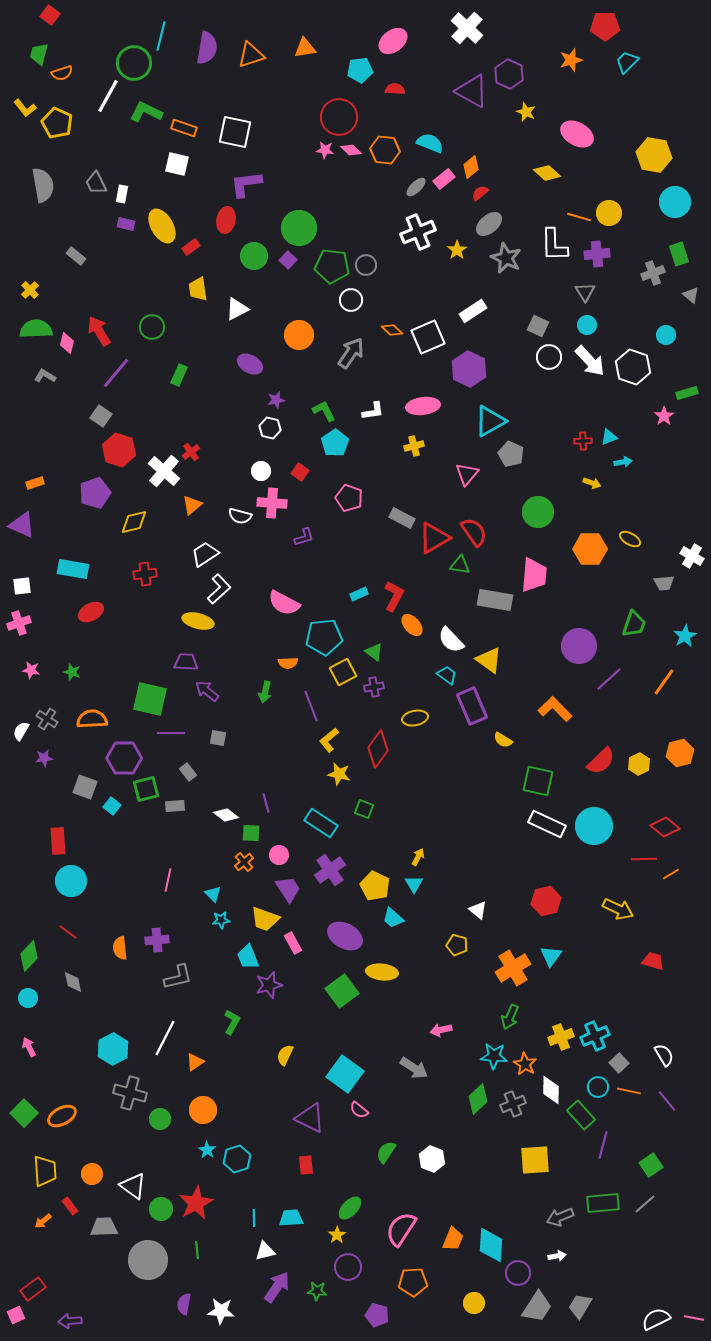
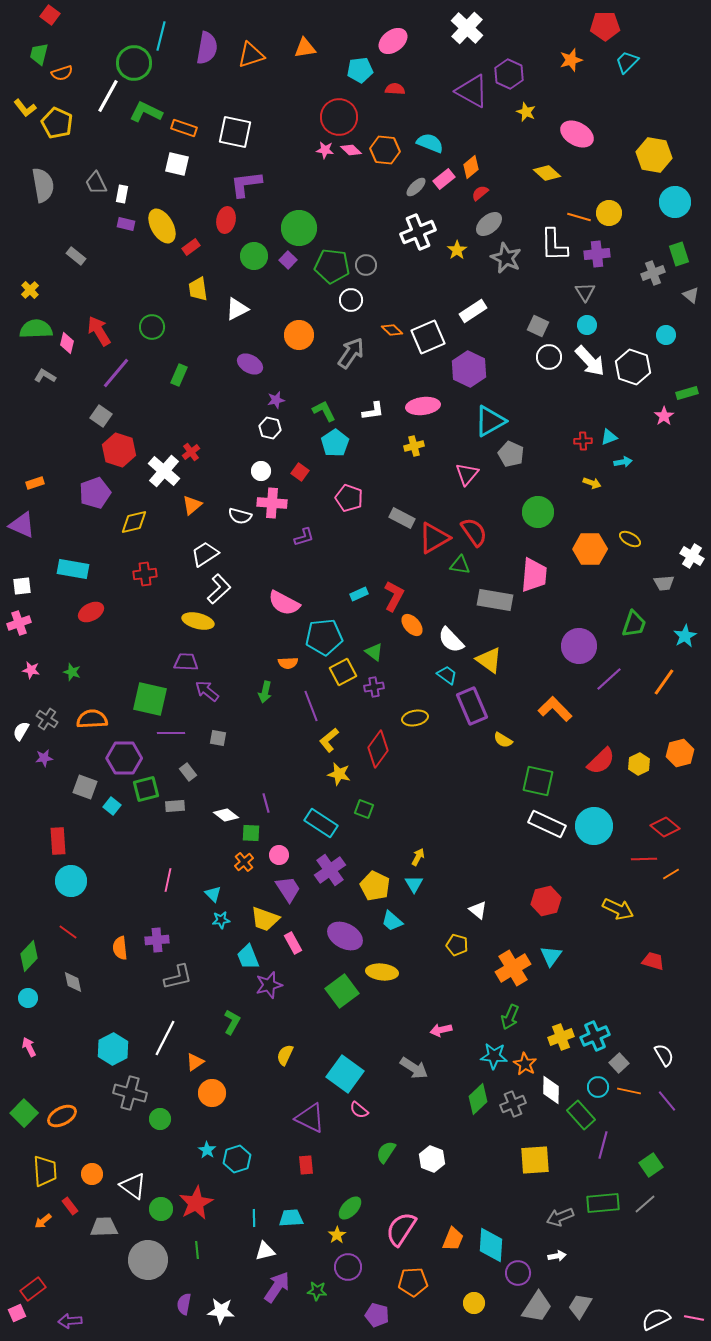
cyan trapezoid at (393, 918): moved 1 px left, 3 px down
orange circle at (203, 1110): moved 9 px right, 17 px up
pink square at (16, 1315): moved 1 px right, 2 px up
